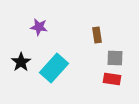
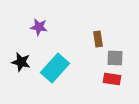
brown rectangle: moved 1 px right, 4 px down
black star: rotated 24 degrees counterclockwise
cyan rectangle: moved 1 px right
